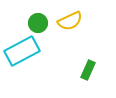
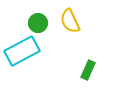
yellow semicircle: rotated 90 degrees clockwise
